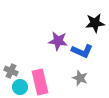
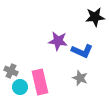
black star: moved 6 px up
